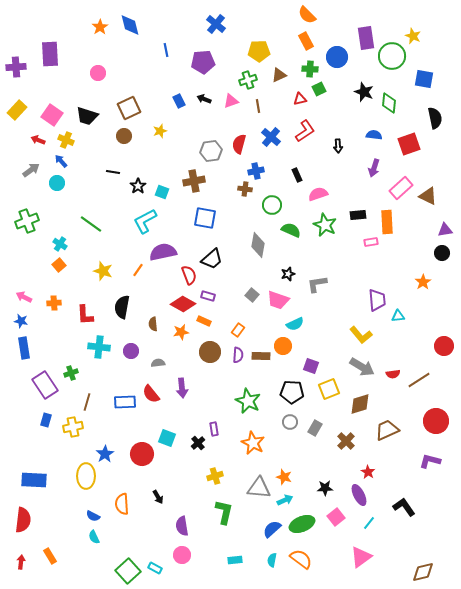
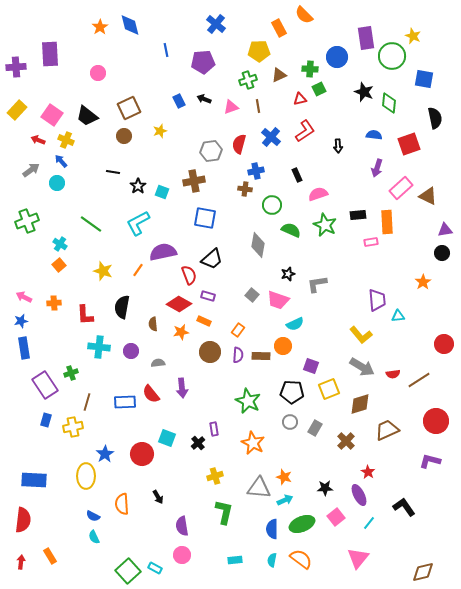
orange semicircle at (307, 15): moved 3 px left
orange rectangle at (306, 41): moved 27 px left, 13 px up
pink triangle at (231, 101): moved 6 px down
black trapezoid at (87, 116): rotated 20 degrees clockwise
purple arrow at (374, 168): moved 3 px right
cyan L-shape at (145, 221): moved 7 px left, 2 px down
red diamond at (183, 304): moved 4 px left
blue star at (21, 321): rotated 24 degrees counterclockwise
red circle at (444, 346): moved 2 px up
blue semicircle at (272, 529): rotated 48 degrees counterclockwise
pink triangle at (361, 557): moved 3 px left, 1 px down; rotated 15 degrees counterclockwise
